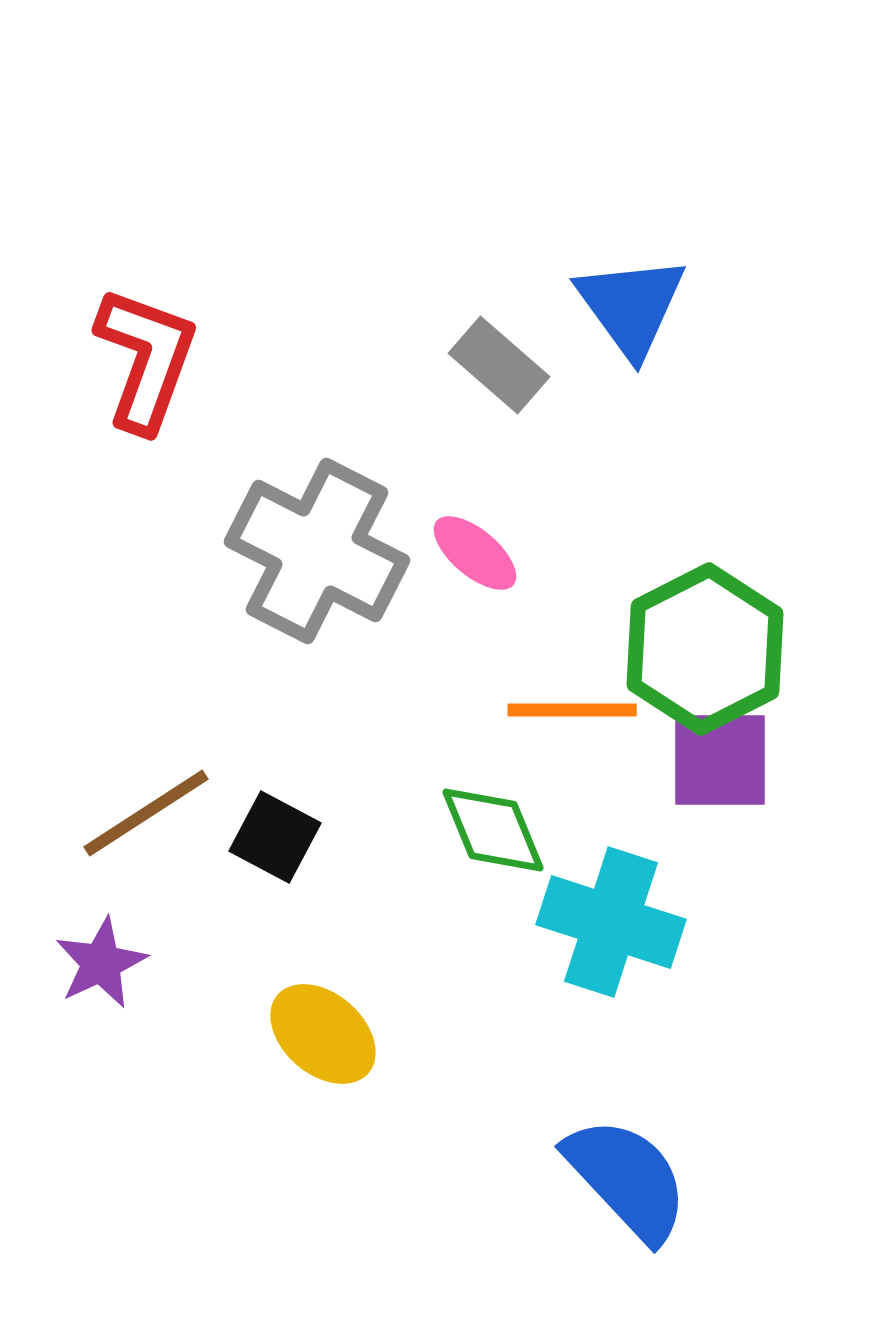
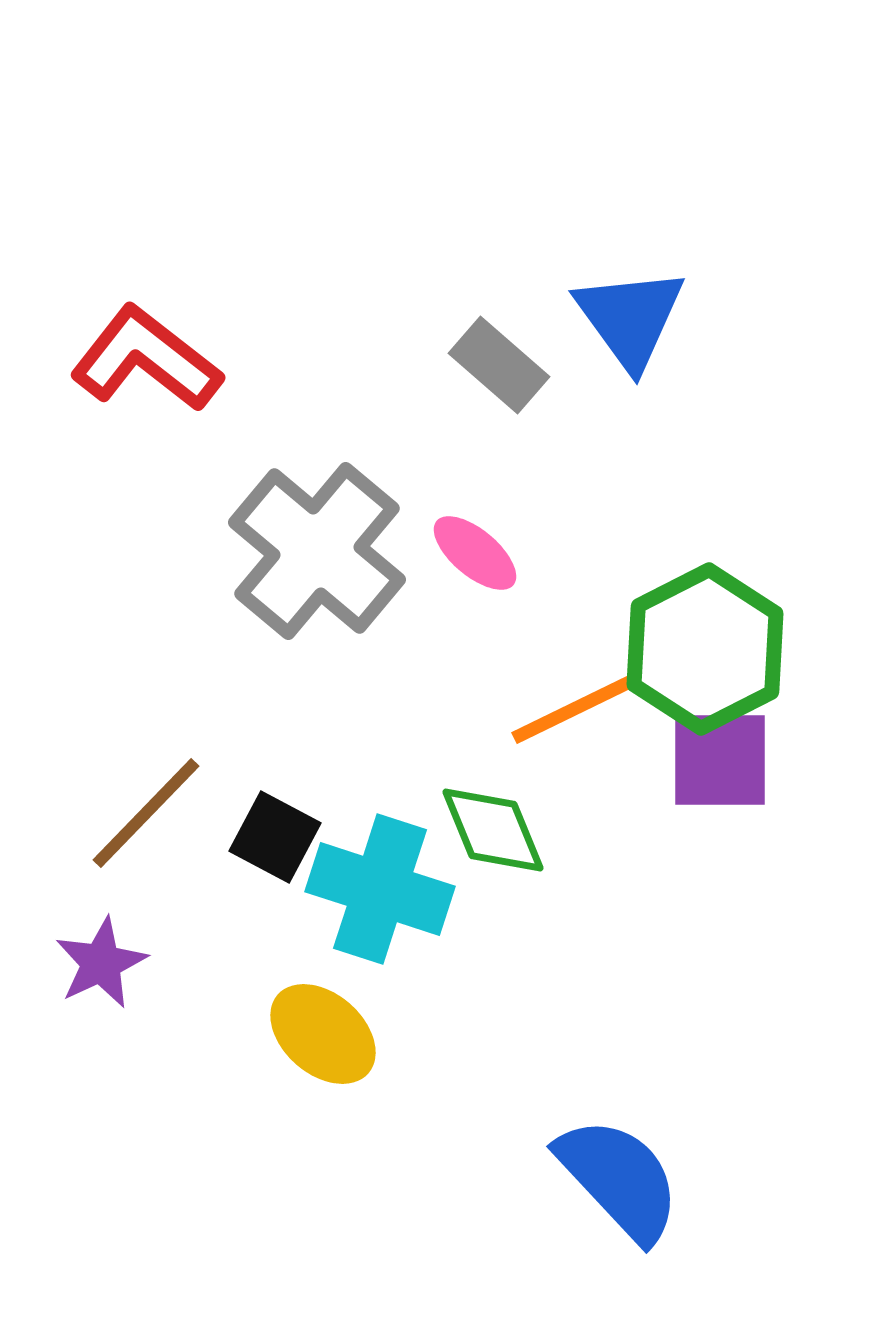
blue triangle: moved 1 px left, 12 px down
red L-shape: rotated 72 degrees counterclockwise
gray cross: rotated 13 degrees clockwise
orange line: rotated 26 degrees counterclockwise
brown line: rotated 13 degrees counterclockwise
cyan cross: moved 231 px left, 33 px up
blue semicircle: moved 8 px left
